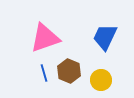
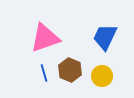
brown hexagon: moved 1 px right, 1 px up
yellow circle: moved 1 px right, 4 px up
